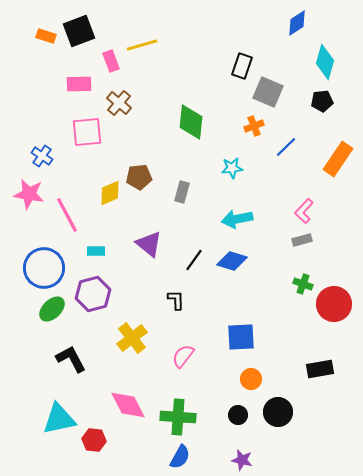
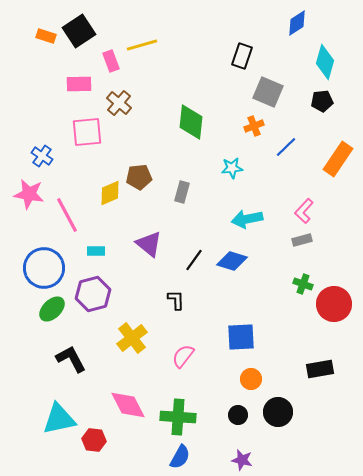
black square at (79, 31): rotated 12 degrees counterclockwise
black rectangle at (242, 66): moved 10 px up
cyan arrow at (237, 219): moved 10 px right
